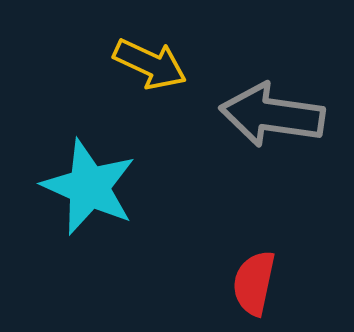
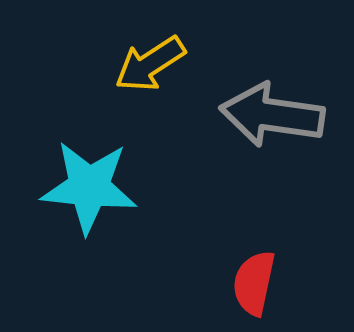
yellow arrow: rotated 122 degrees clockwise
cyan star: rotated 18 degrees counterclockwise
